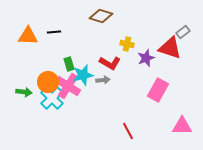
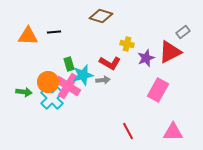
red triangle: moved 4 px down; rotated 45 degrees counterclockwise
pink triangle: moved 9 px left, 6 px down
